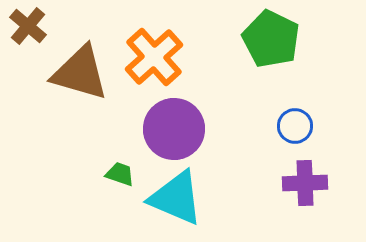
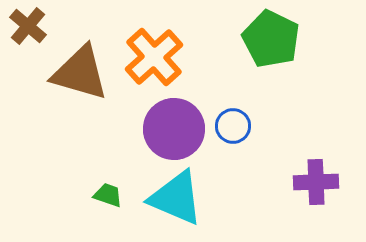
blue circle: moved 62 px left
green trapezoid: moved 12 px left, 21 px down
purple cross: moved 11 px right, 1 px up
